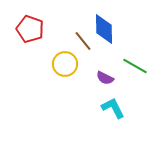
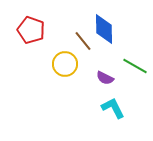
red pentagon: moved 1 px right, 1 px down
